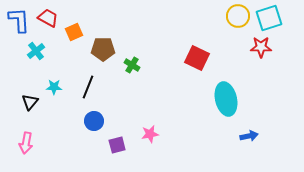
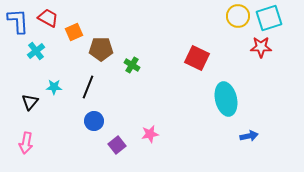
blue L-shape: moved 1 px left, 1 px down
brown pentagon: moved 2 px left
purple square: rotated 24 degrees counterclockwise
